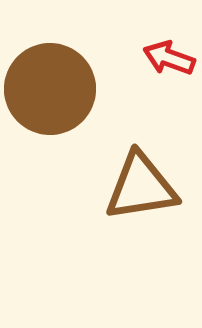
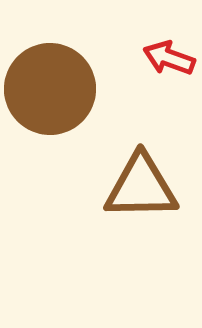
brown triangle: rotated 8 degrees clockwise
